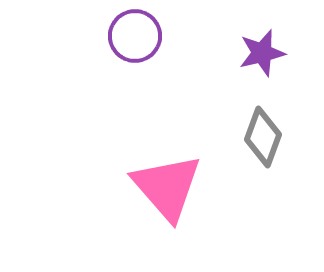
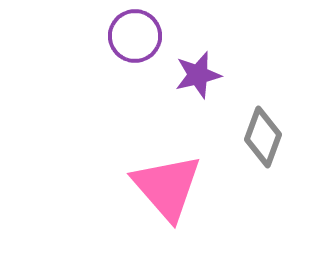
purple star: moved 64 px left, 22 px down
